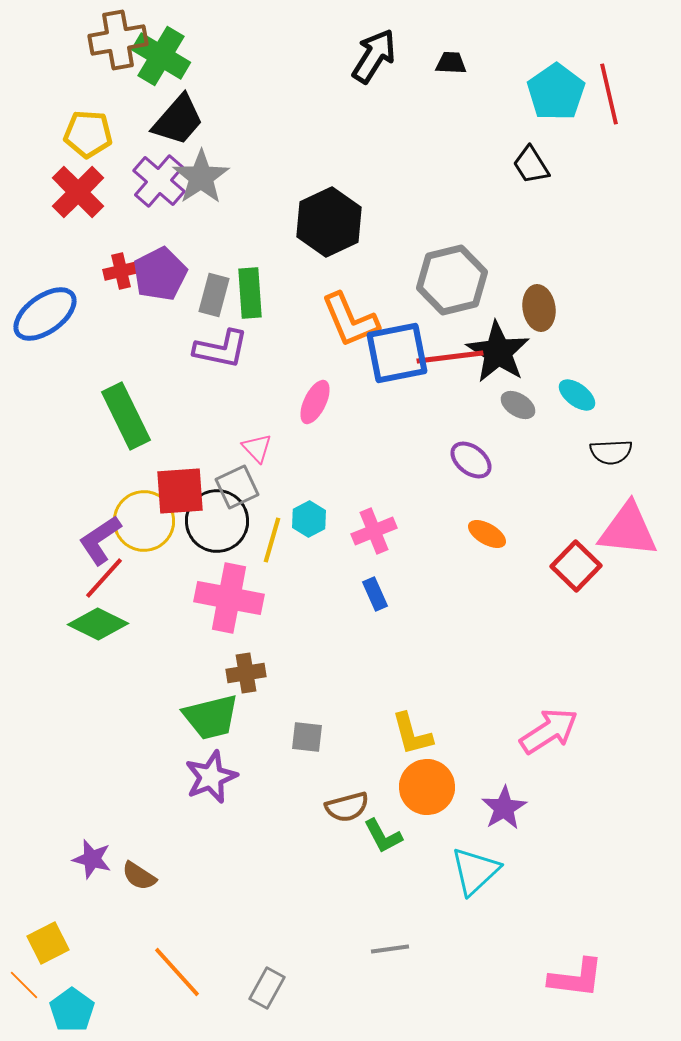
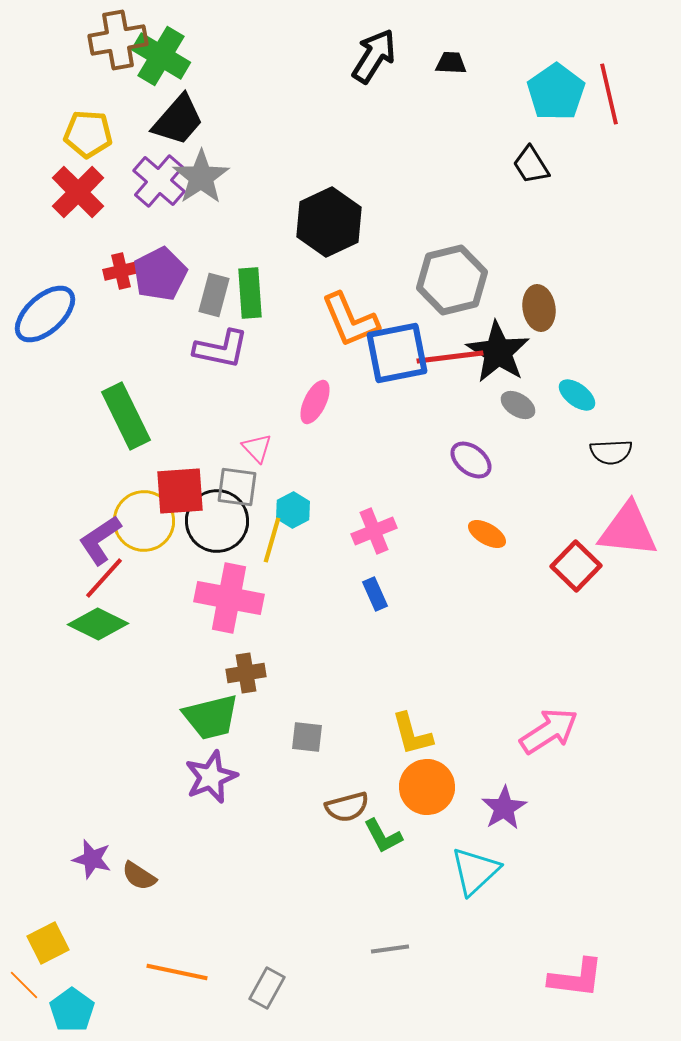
blue ellipse at (45, 314): rotated 6 degrees counterclockwise
gray square at (237, 487): rotated 33 degrees clockwise
cyan hexagon at (309, 519): moved 16 px left, 9 px up
orange line at (177, 972): rotated 36 degrees counterclockwise
